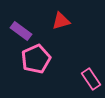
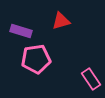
purple rectangle: rotated 20 degrees counterclockwise
pink pentagon: rotated 16 degrees clockwise
